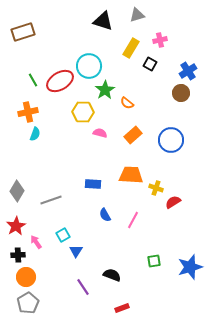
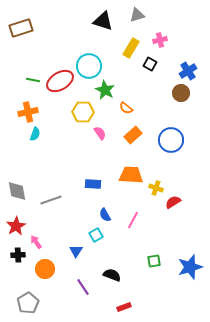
brown rectangle: moved 2 px left, 4 px up
green line: rotated 48 degrees counterclockwise
green star: rotated 12 degrees counterclockwise
orange semicircle: moved 1 px left, 5 px down
pink semicircle: rotated 40 degrees clockwise
gray diamond: rotated 40 degrees counterclockwise
cyan square: moved 33 px right
orange circle: moved 19 px right, 8 px up
red rectangle: moved 2 px right, 1 px up
